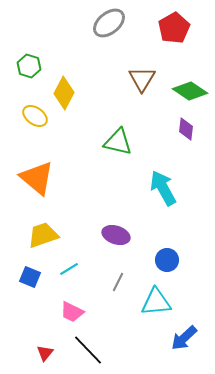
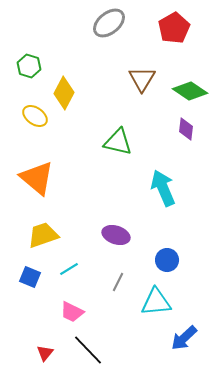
cyan arrow: rotated 6 degrees clockwise
